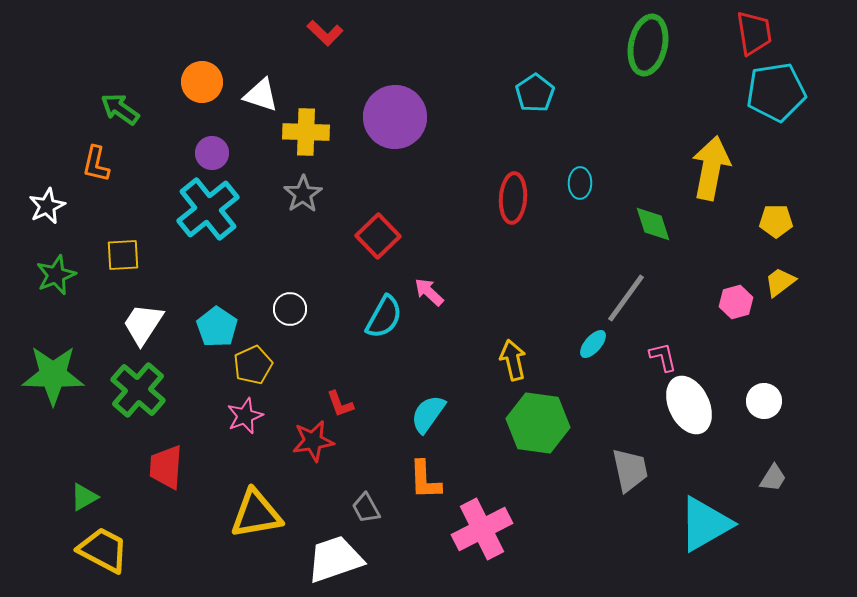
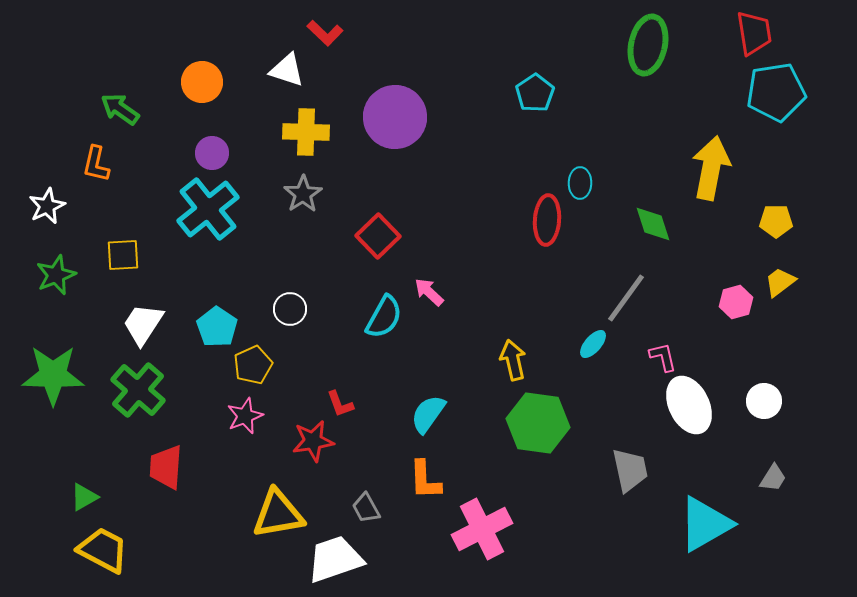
white triangle at (261, 95): moved 26 px right, 25 px up
red ellipse at (513, 198): moved 34 px right, 22 px down
yellow triangle at (256, 514): moved 22 px right
